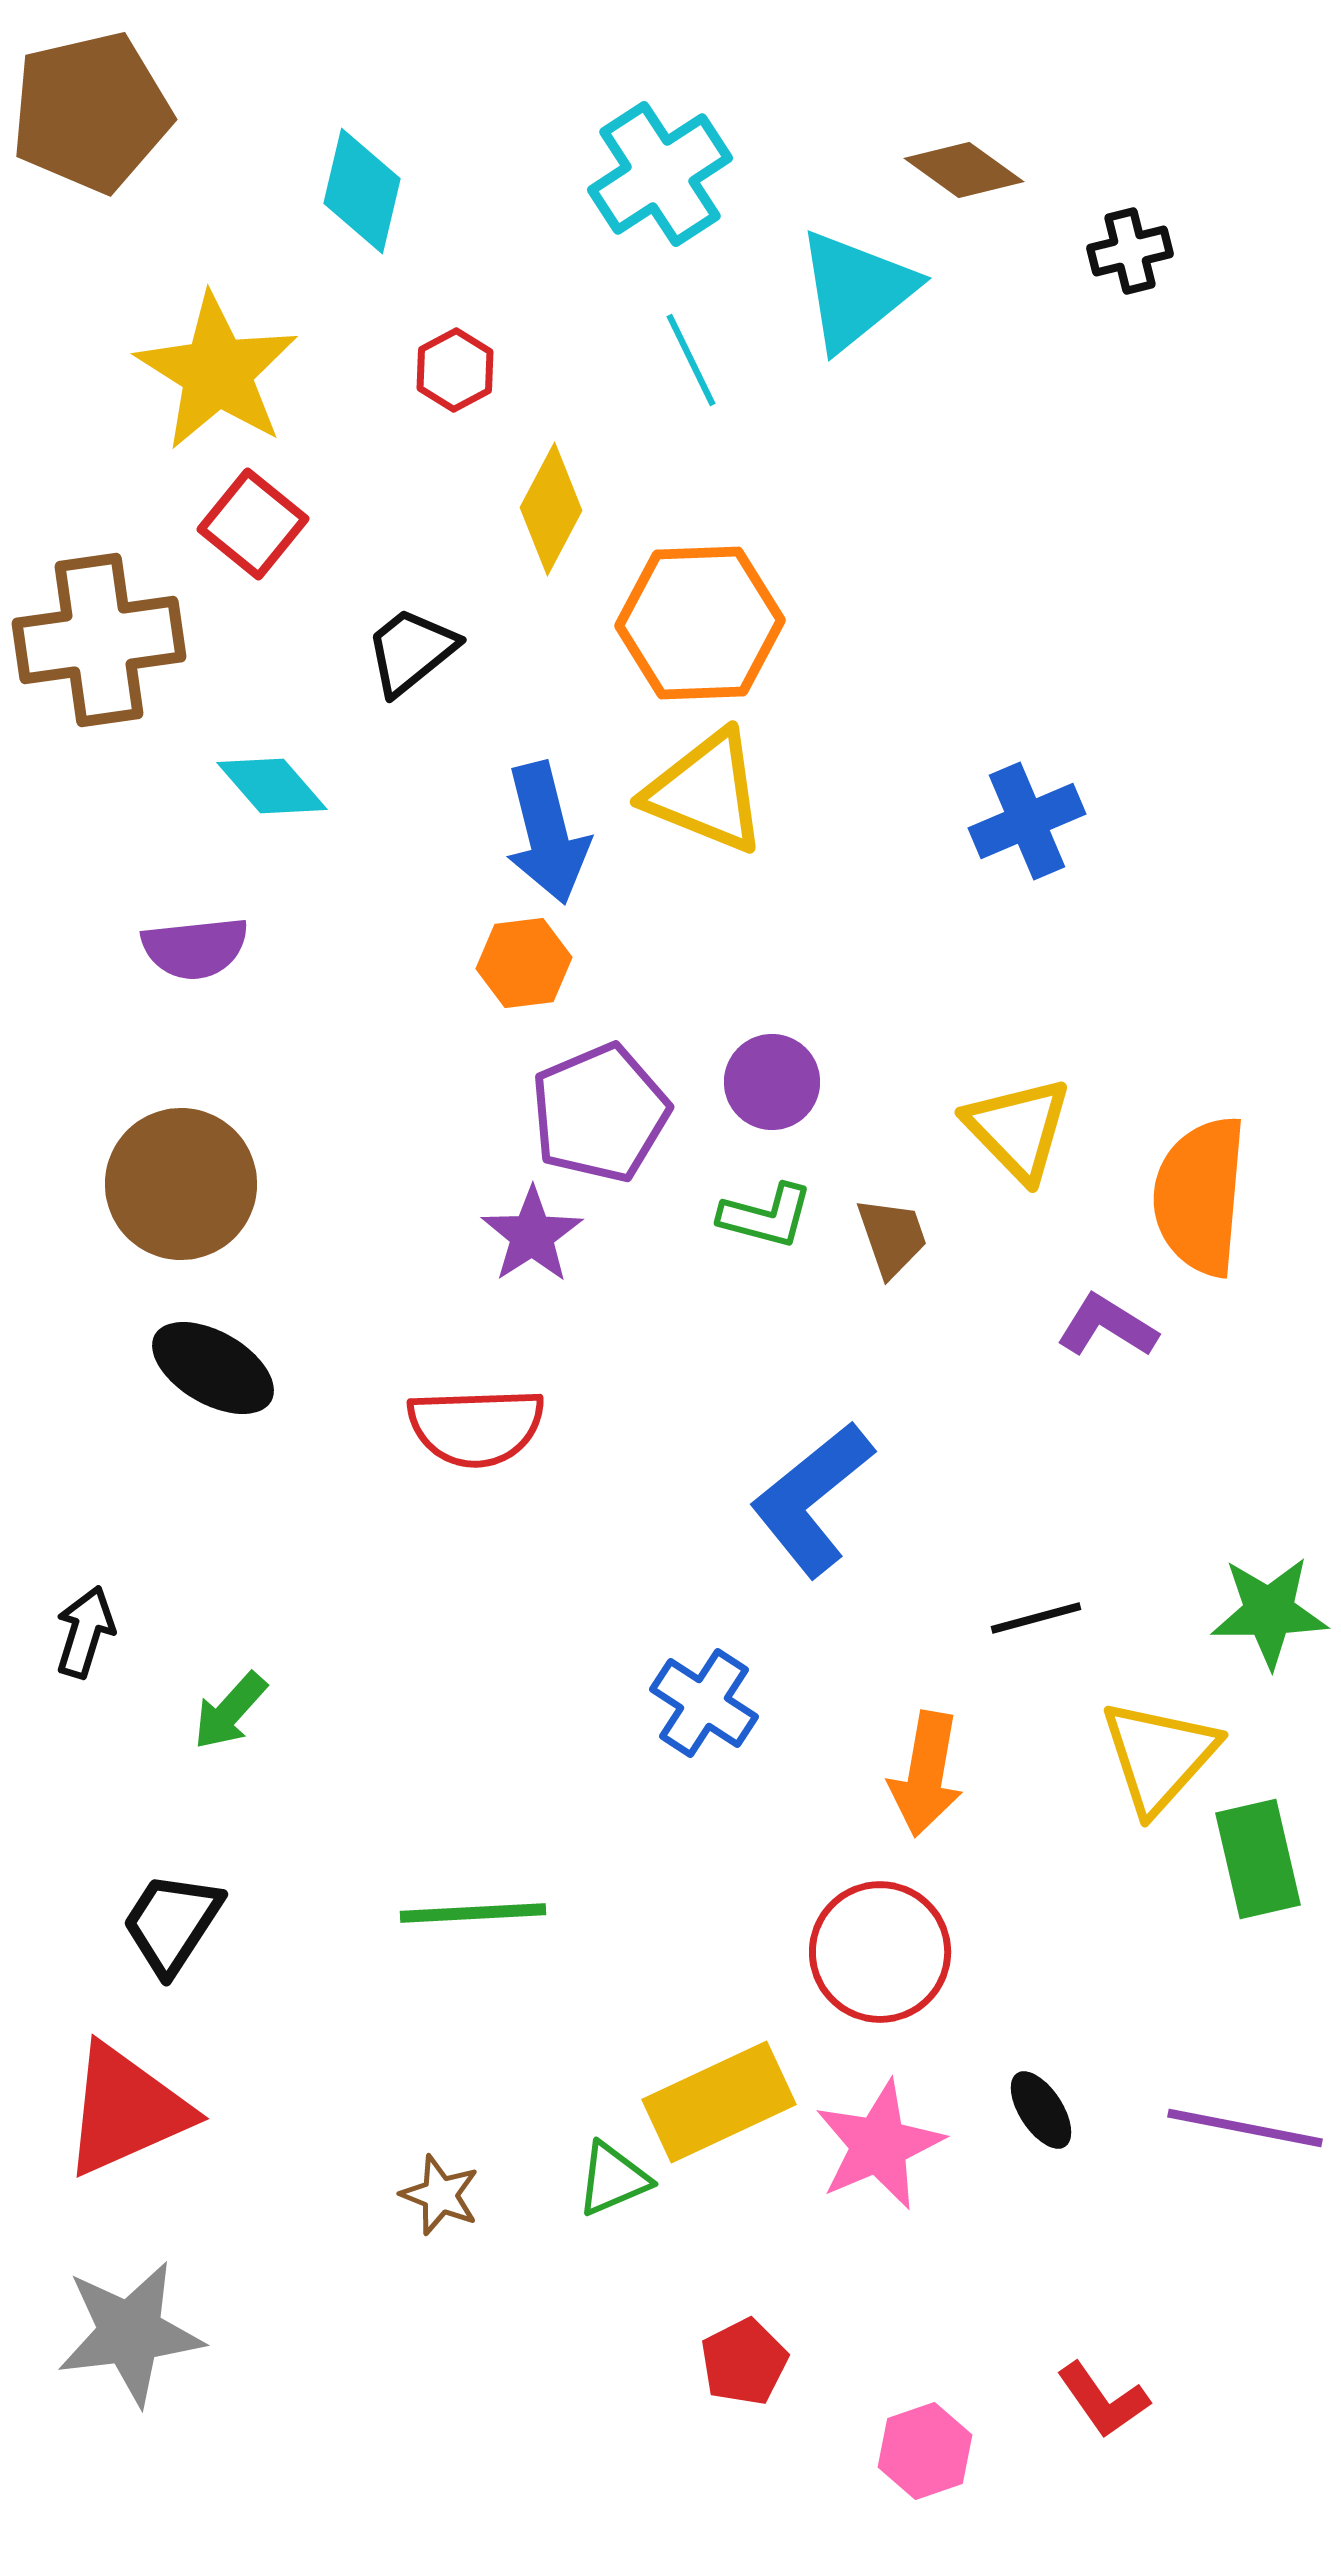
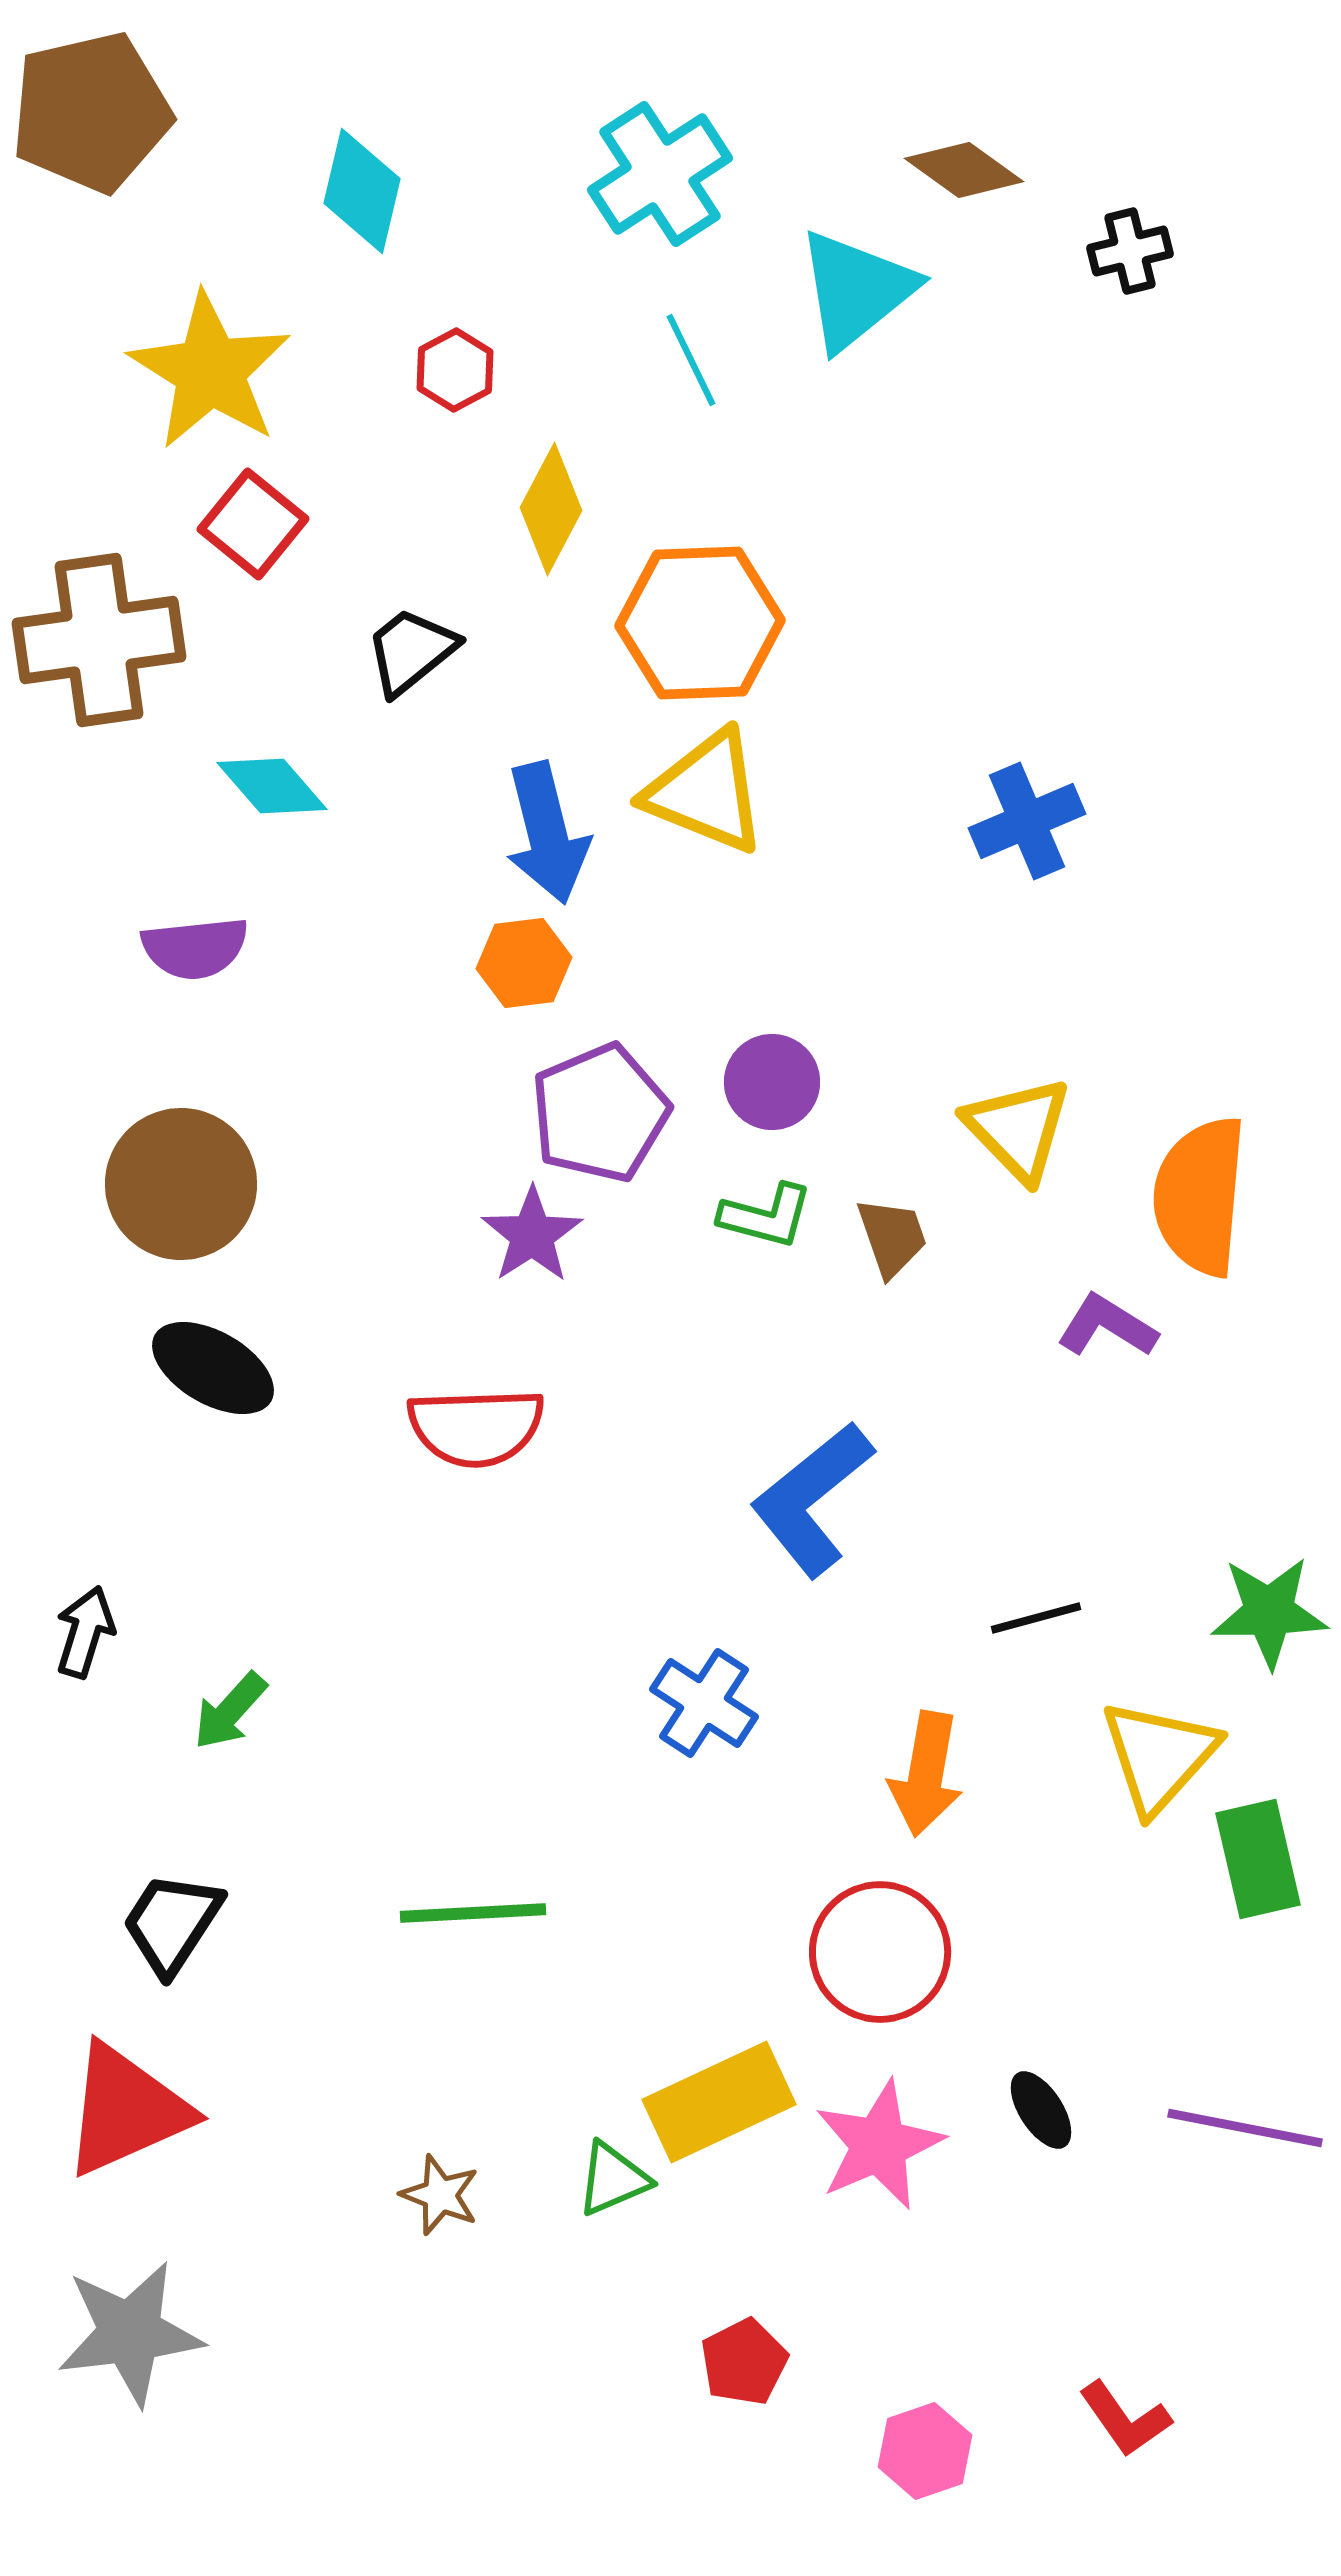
yellow star at (217, 372): moved 7 px left, 1 px up
red L-shape at (1103, 2400): moved 22 px right, 19 px down
